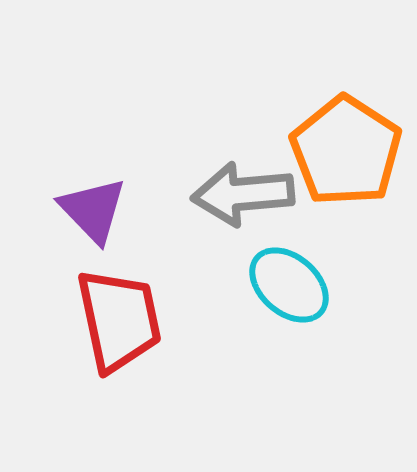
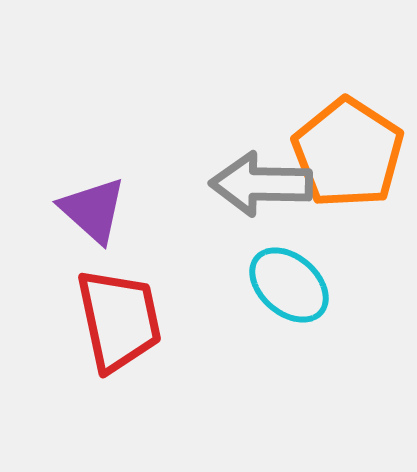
orange pentagon: moved 2 px right, 2 px down
gray arrow: moved 18 px right, 10 px up; rotated 6 degrees clockwise
purple triangle: rotated 4 degrees counterclockwise
